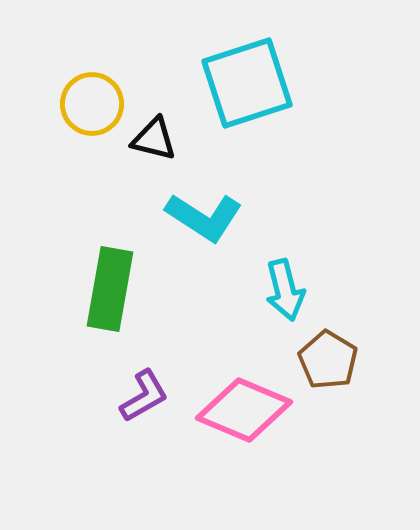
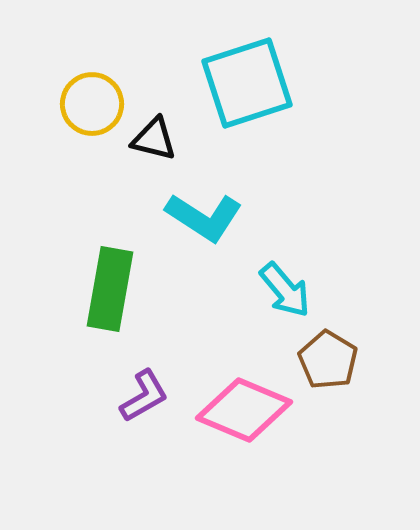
cyan arrow: rotated 26 degrees counterclockwise
